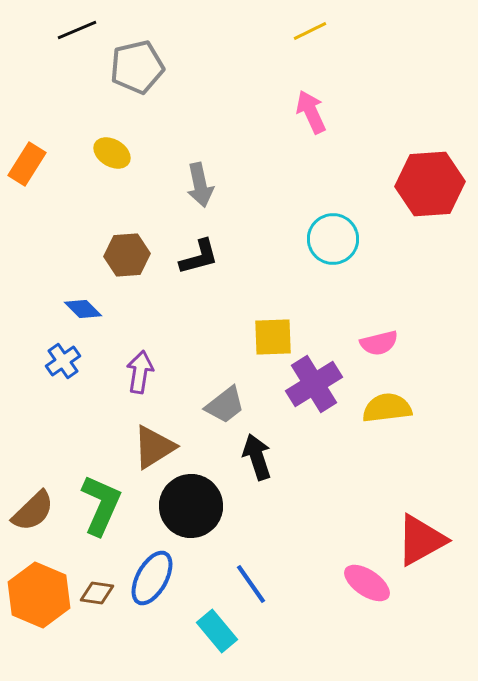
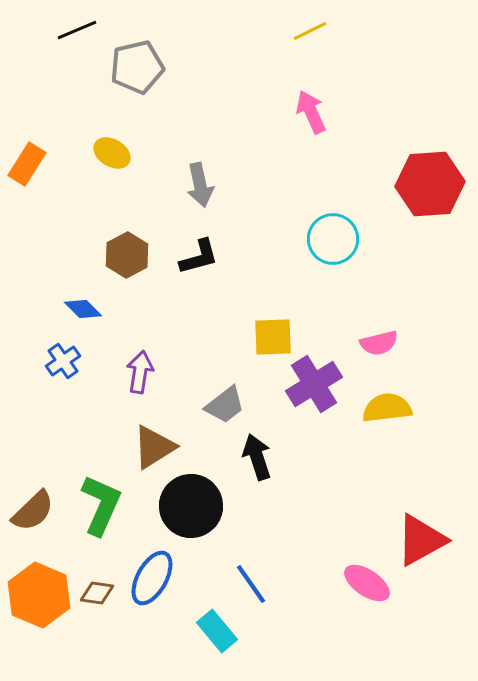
brown hexagon: rotated 24 degrees counterclockwise
